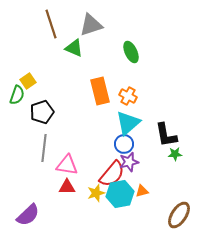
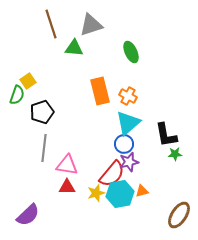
green triangle: rotated 18 degrees counterclockwise
